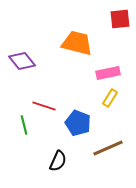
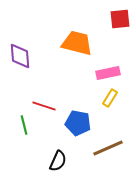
purple diamond: moved 2 px left, 5 px up; rotated 36 degrees clockwise
blue pentagon: rotated 10 degrees counterclockwise
